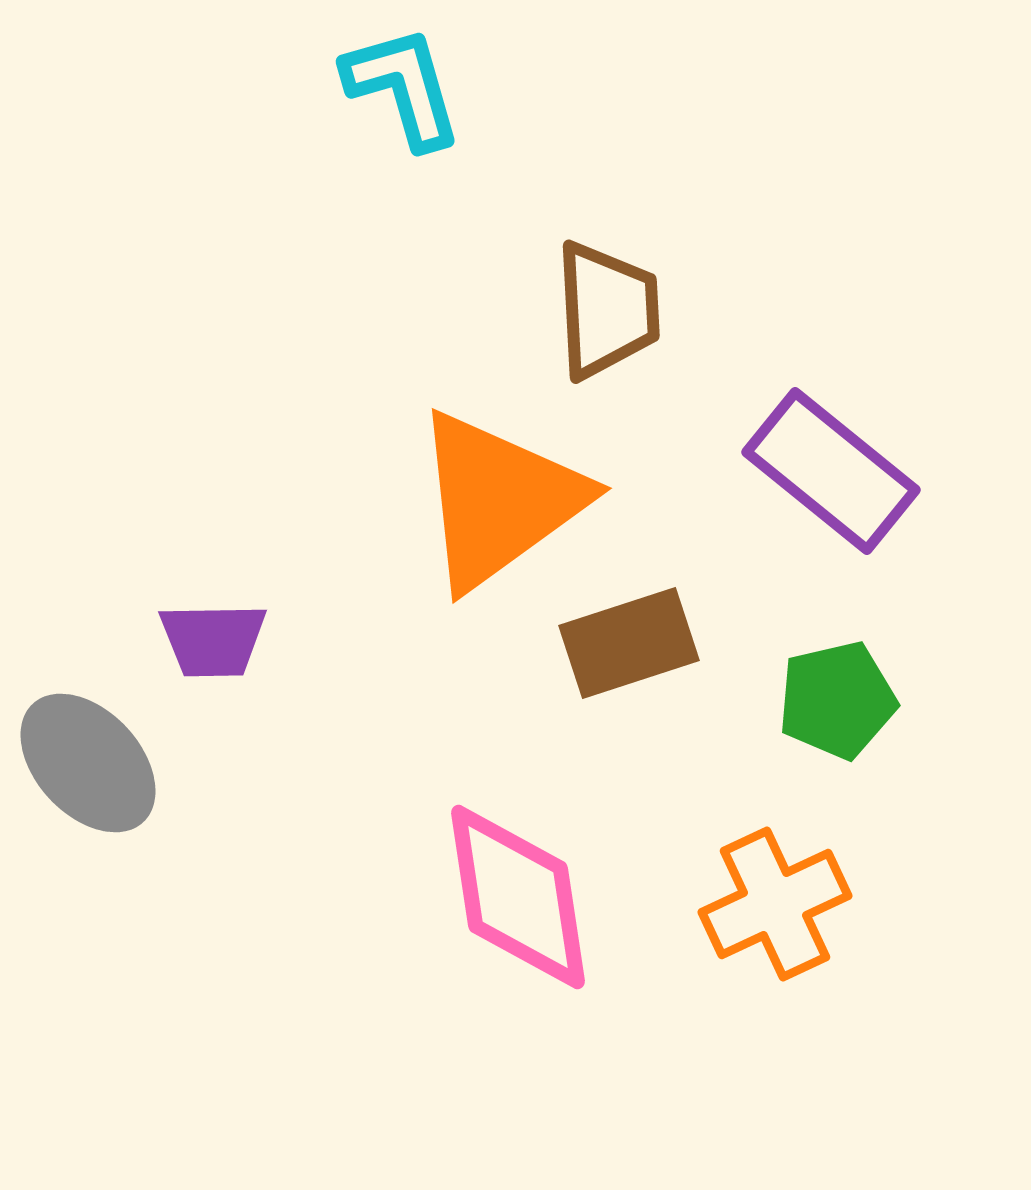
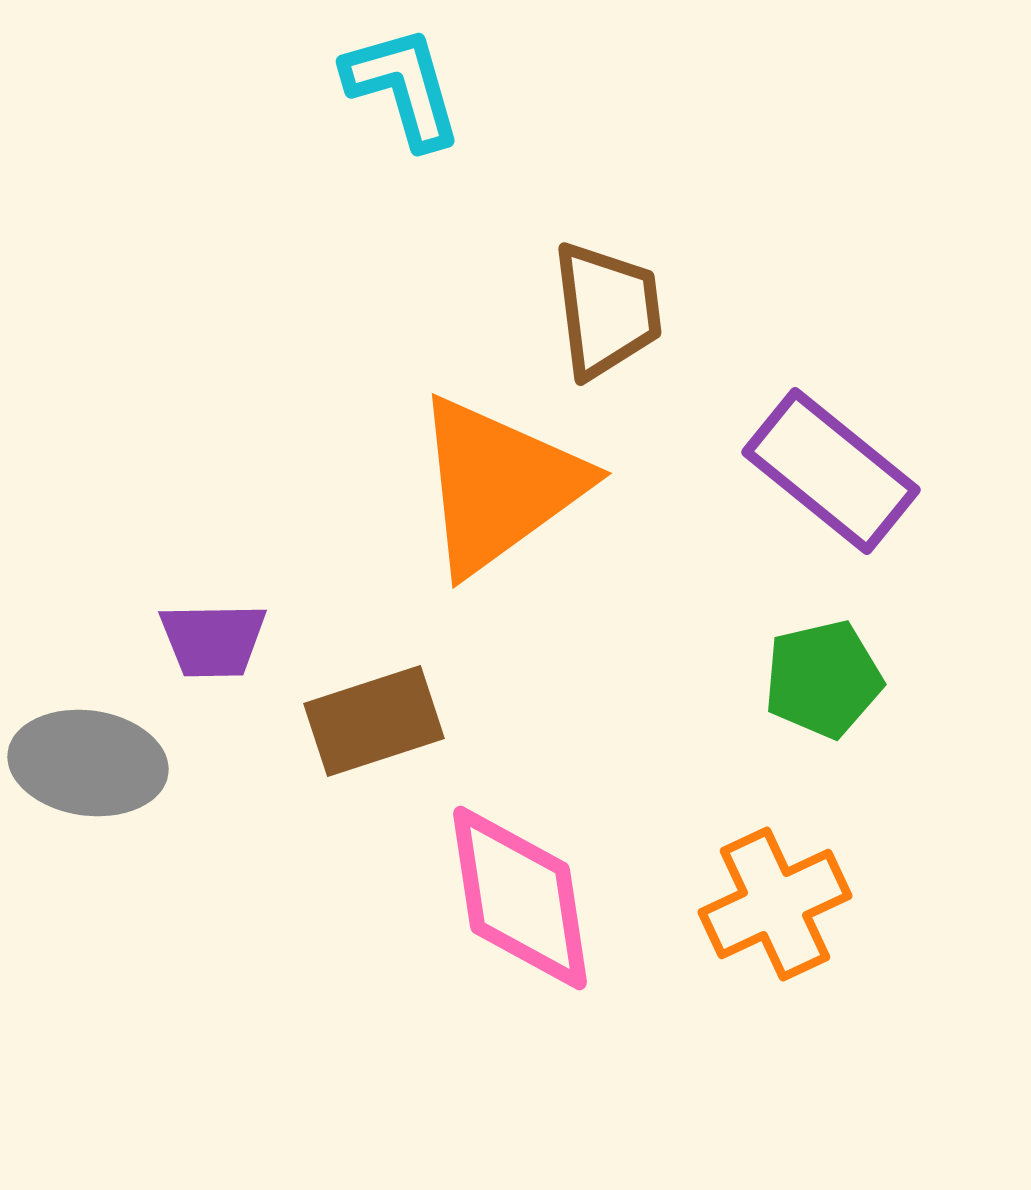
brown trapezoid: rotated 4 degrees counterclockwise
orange triangle: moved 15 px up
brown rectangle: moved 255 px left, 78 px down
green pentagon: moved 14 px left, 21 px up
gray ellipse: rotated 39 degrees counterclockwise
pink diamond: moved 2 px right, 1 px down
